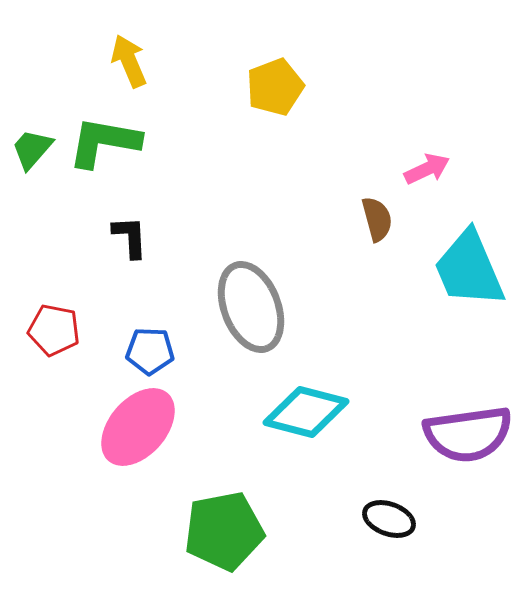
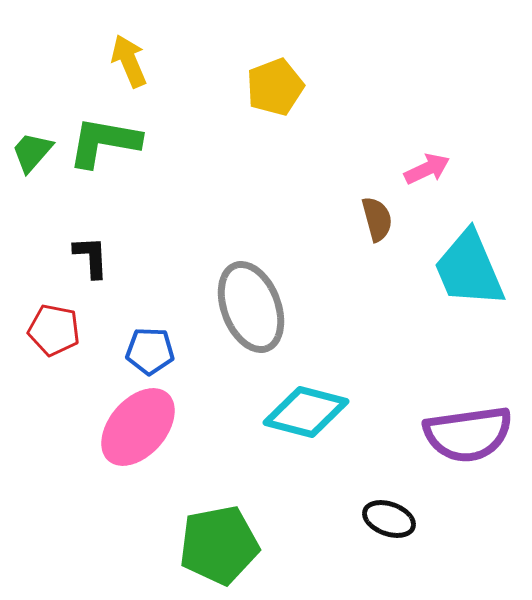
green trapezoid: moved 3 px down
black L-shape: moved 39 px left, 20 px down
green pentagon: moved 5 px left, 14 px down
